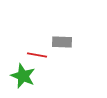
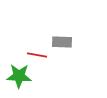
green star: moved 4 px left; rotated 20 degrees counterclockwise
